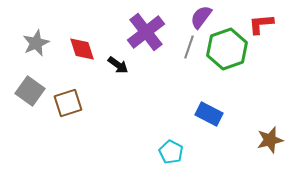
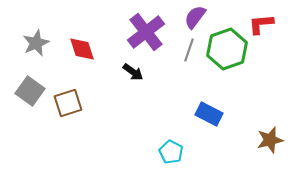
purple semicircle: moved 6 px left
gray line: moved 3 px down
black arrow: moved 15 px right, 7 px down
